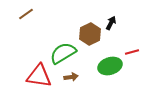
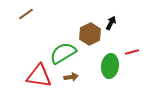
green ellipse: rotated 65 degrees counterclockwise
